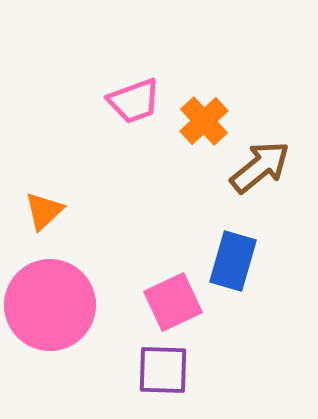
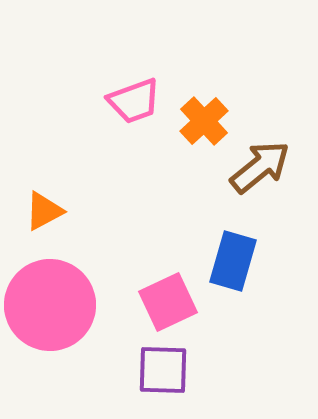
orange triangle: rotated 15 degrees clockwise
pink square: moved 5 px left
